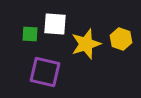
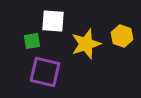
white square: moved 2 px left, 3 px up
green square: moved 2 px right, 7 px down; rotated 12 degrees counterclockwise
yellow hexagon: moved 1 px right, 3 px up
